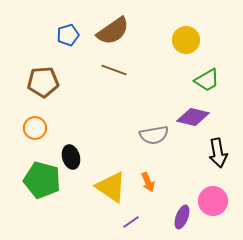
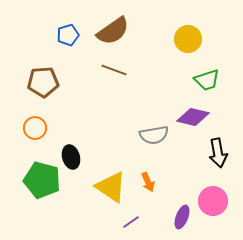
yellow circle: moved 2 px right, 1 px up
green trapezoid: rotated 12 degrees clockwise
